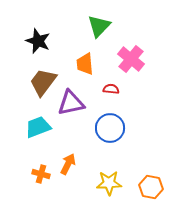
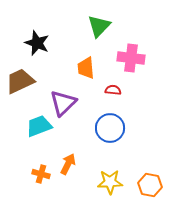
black star: moved 1 px left, 2 px down
pink cross: moved 1 px up; rotated 32 degrees counterclockwise
orange trapezoid: moved 1 px right, 4 px down
brown trapezoid: moved 23 px left, 1 px up; rotated 28 degrees clockwise
red semicircle: moved 2 px right, 1 px down
purple triangle: moved 8 px left; rotated 32 degrees counterclockwise
cyan trapezoid: moved 1 px right, 1 px up
yellow star: moved 1 px right, 1 px up
orange hexagon: moved 1 px left, 2 px up
